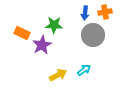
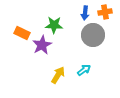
yellow arrow: rotated 30 degrees counterclockwise
